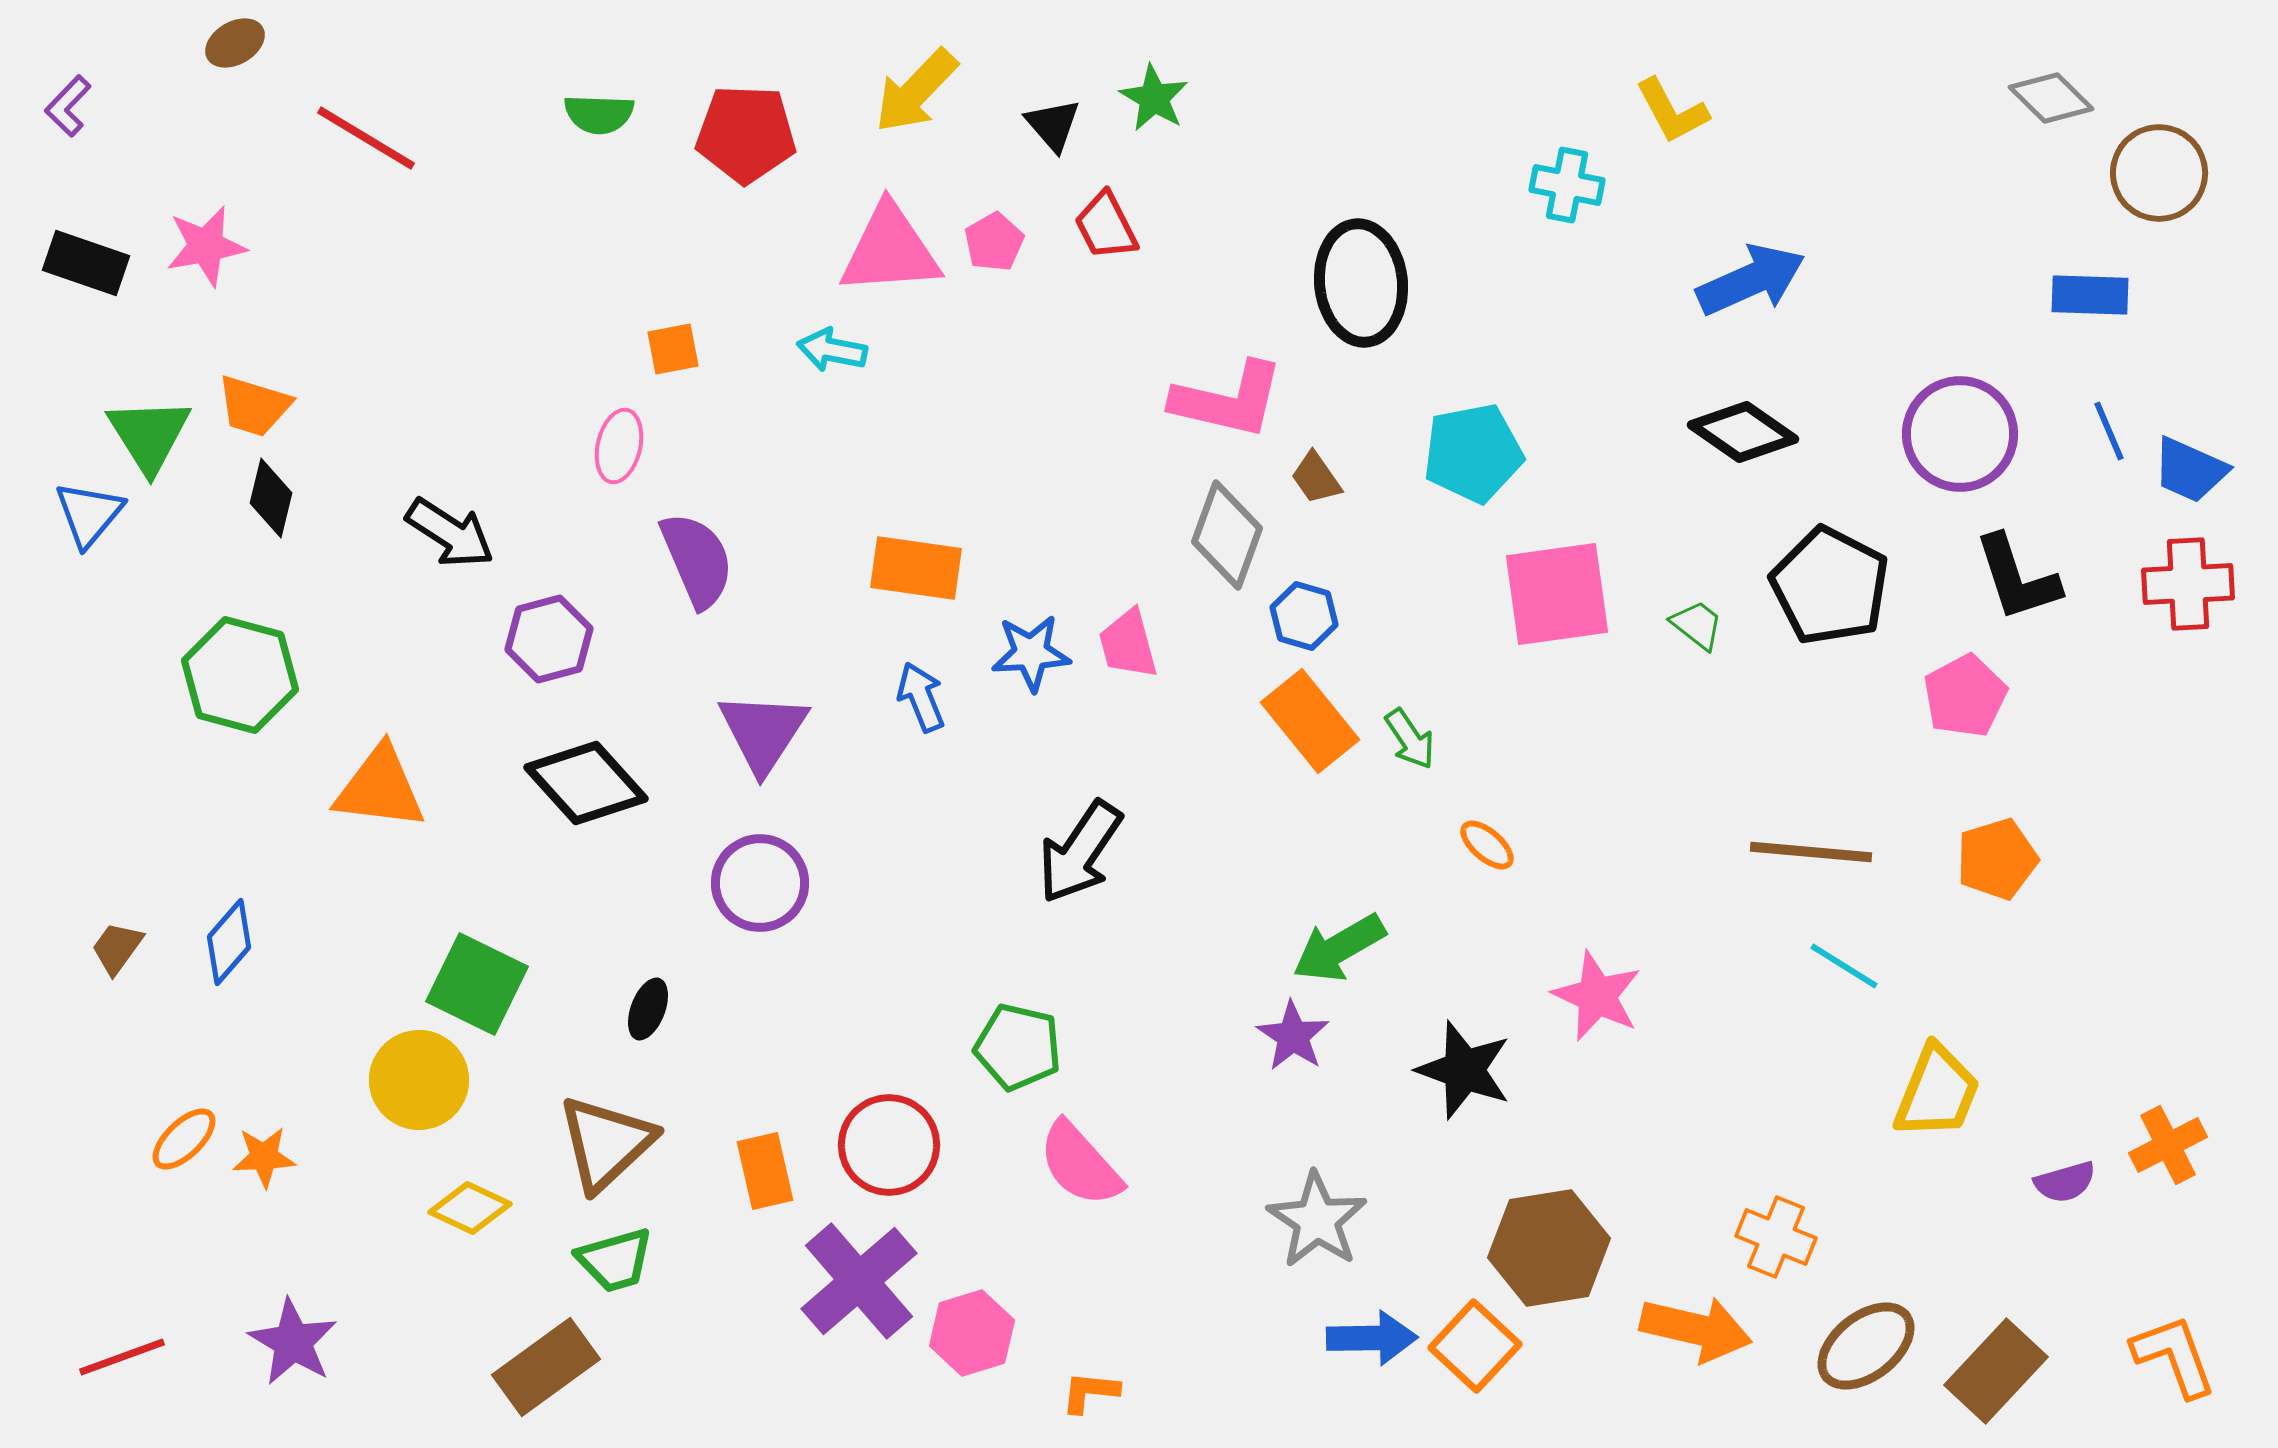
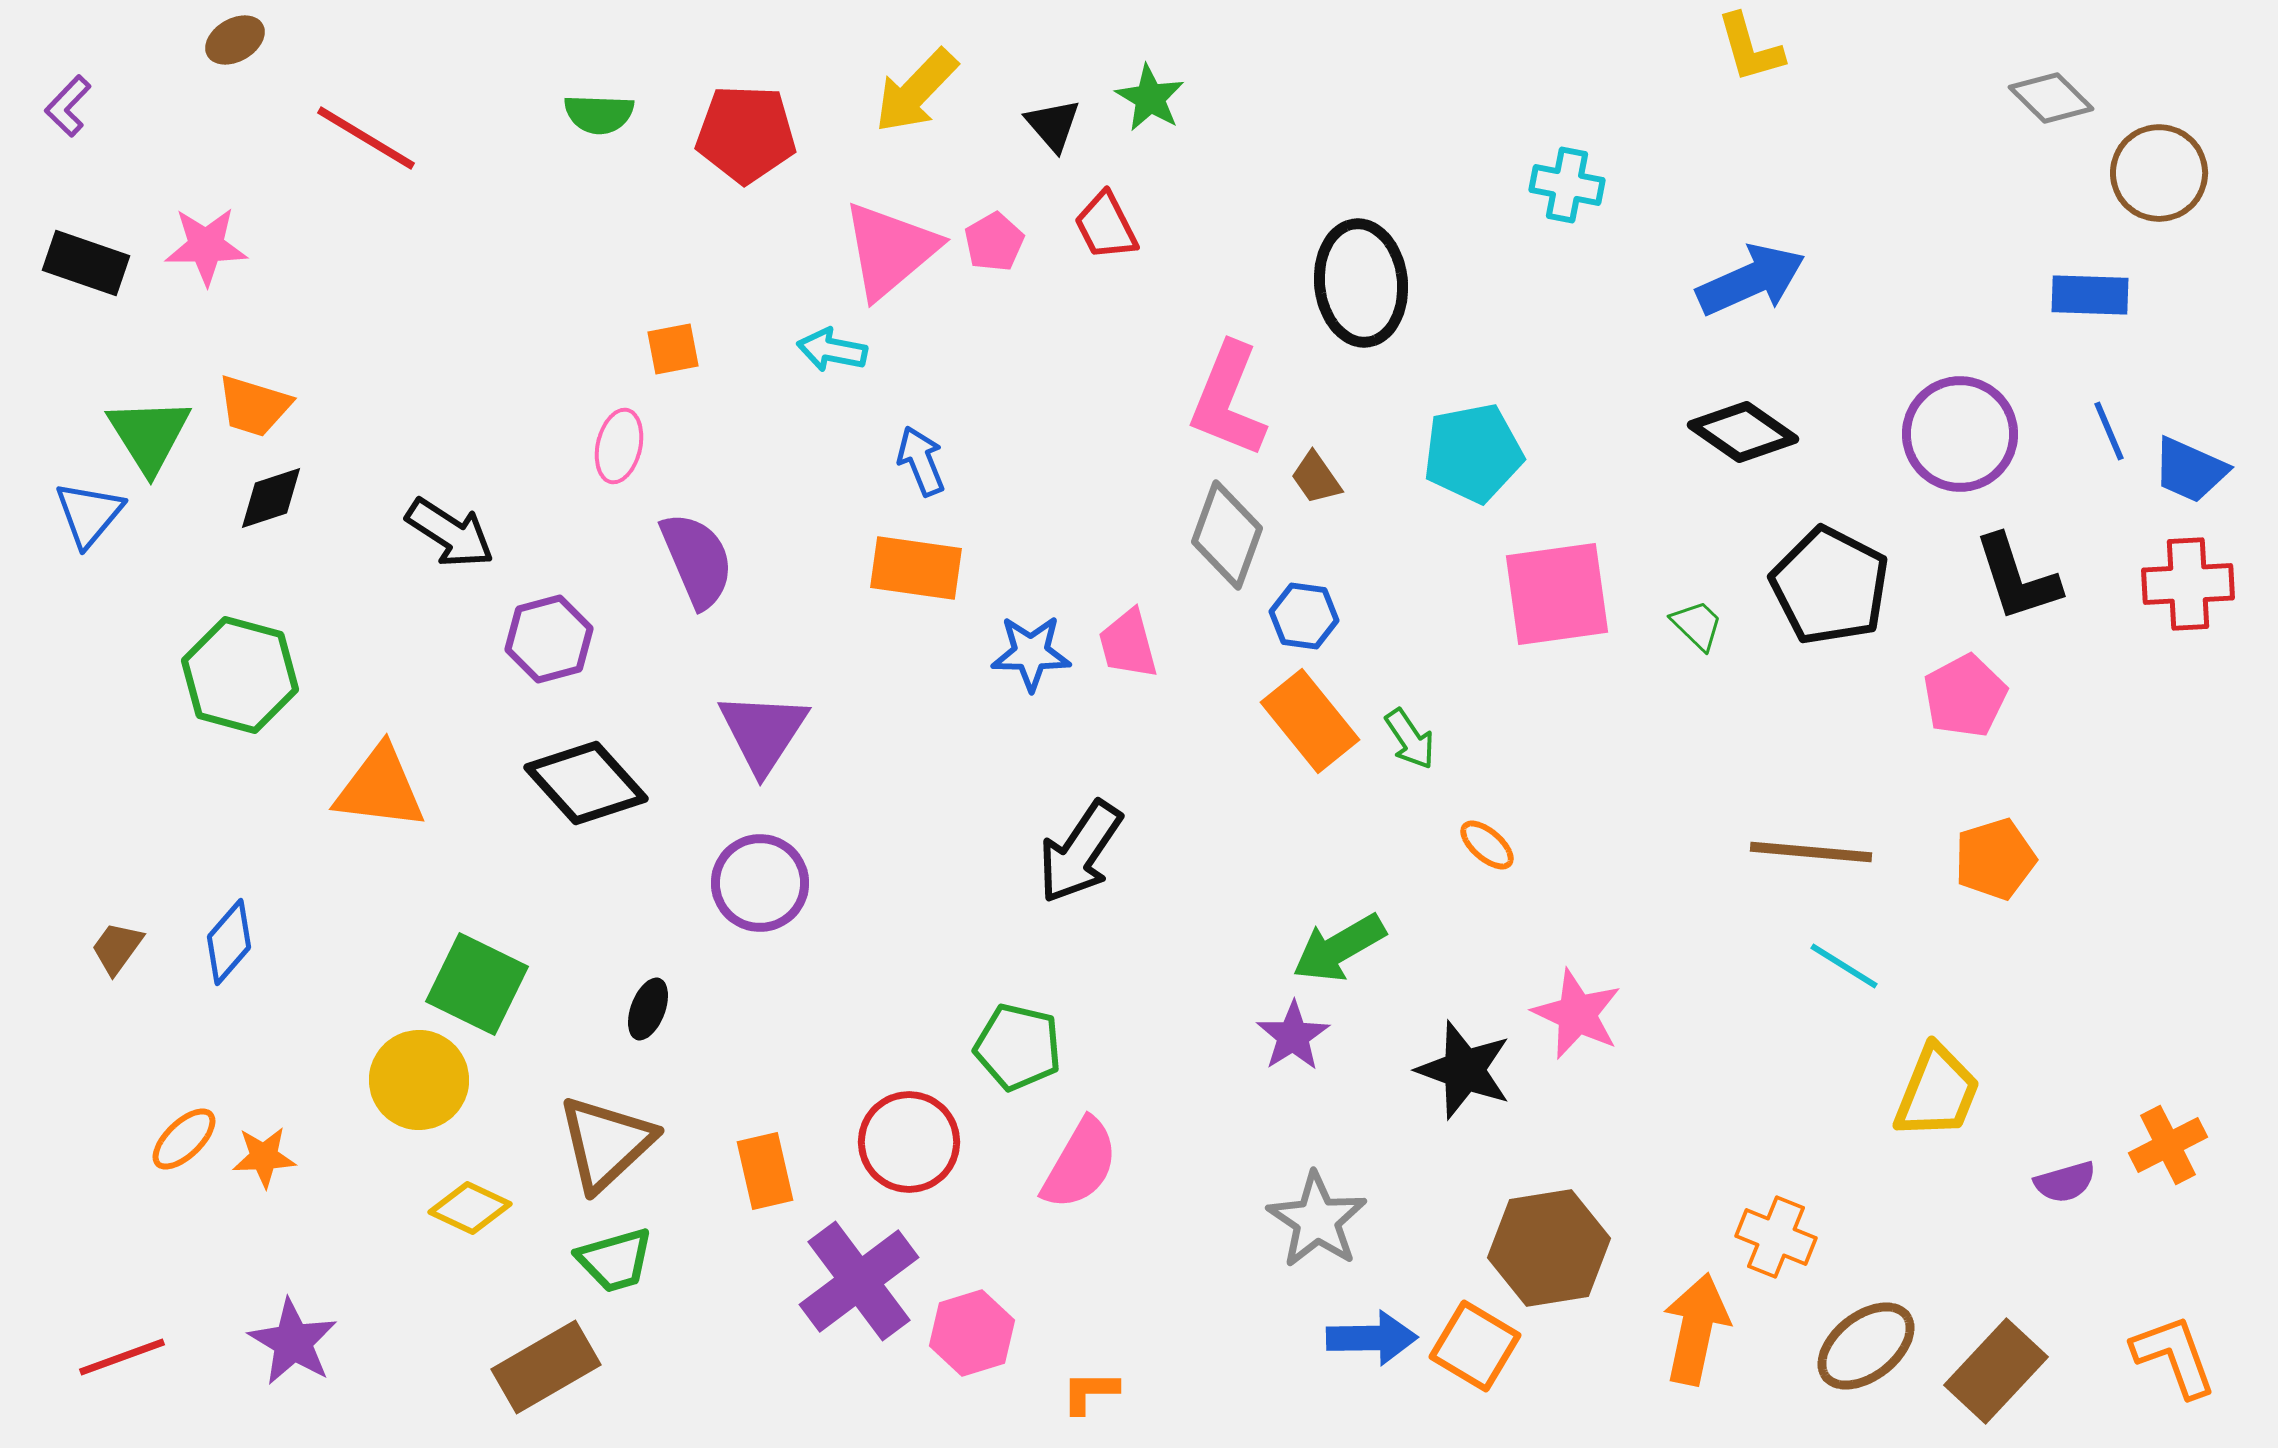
brown ellipse at (235, 43): moved 3 px up
green star at (1154, 98): moved 4 px left
yellow L-shape at (1672, 111): moved 78 px right, 63 px up; rotated 12 degrees clockwise
pink star at (206, 246): rotated 10 degrees clockwise
pink triangle at (890, 250): rotated 36 degrees counterclockwise
pink L-shape at (1228, 400): rotated 99 degrees clockwise
black diamond at (271, 498): rotated 58 degrees clockwise
blue hexagon at (1304, 616): rotated 8 degrees counterclockwise
green trapezoid at (1697, 625): rotated 6 degrees clockwise
blue star at (1031, 653): rotated 4 degrees clockwise
blue arrow at (921, 697): moved 236 px up
orange pentagon at (1997, 859): moved 2 px left
pink star at (1597, 996): moved 20 px left, 18 px down
purple star at (1293, 1036): rotated 6 degrees clockwise
red circle at (889, 1145): moved 20 px right, 3 px up
pink semicircle at (1080, 1164): rotated 108 degrees counterclockwise
purple cross at (859, 1281): rotated 4 degrees clockwise
orange arrow at (1696, 1329): rotated 91 degrees counterclockwise
orange square at (1475, 1346): rotated 12 degrees counterclockwise
brown rectangle at (546, 1367): rotated 6 degrees clockwise
orange L-shape at (1090, 1392): rotated 6 degrees counterclockwise
